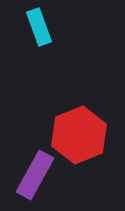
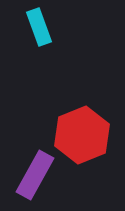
red hexagon: moved 3 px right
